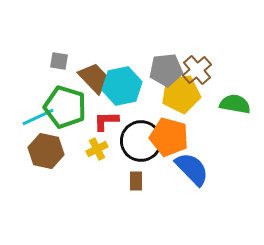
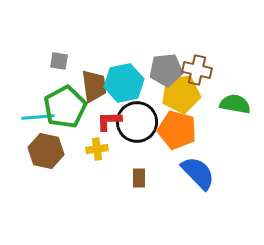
brown cross: rotated 36 degrees counterclockwise
brown trapezoid: moved 8 px down; rotated 36 degrees clockwise
cyan hexagon: moved 2 px right, 3 px up
green pentagon: rotated 27 degrees clockwise
cyan line: rotated 20 degrees clockwise
red L-shape: moved 3 px right
orange pentagon: moved 8 px right, 7 px up
black circle: moved 4 px left, 19 px up
yellow cross: rotated 20 degrees clockwise
blue semicircle: moved 6 px right, 4 px down
brown rectangle: moved 3 px right, 3 px up
